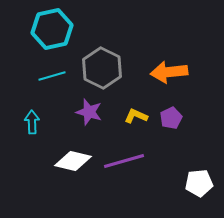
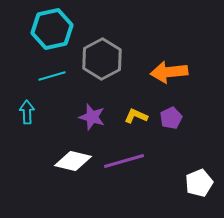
gray hexagon: moved 9 px up; rotated 6 degrees clockwise
purple star: moved 3 px right, 5 px down
cyan arrow: moved 5 px left, 10 px up
white pentagon: rotated 16 degrees counterclockwise
